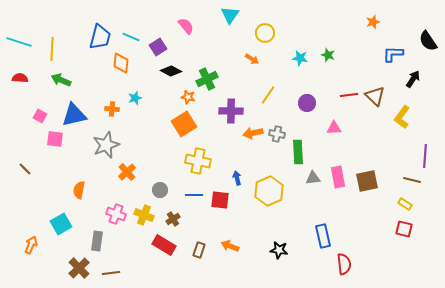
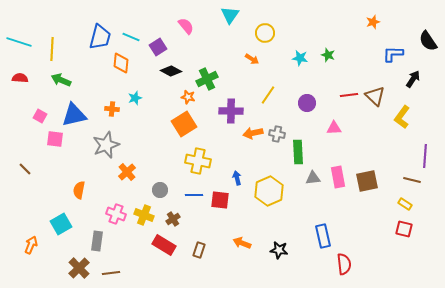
orange arrow at (230, 246): moved 12 px right, 3 px up
